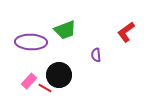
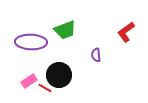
pink rectangle: rotated 14 degrees clockwise
